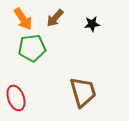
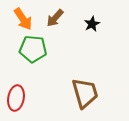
black star: rotated 21 degrees counterclockwise
green pentagon: moved 1 px right, 1 px down; rotated 12 degrees clockwise
brown trapezoid: moved 2 px right, 1 px down
red ellipse: rotated 30 degrees clockwise
